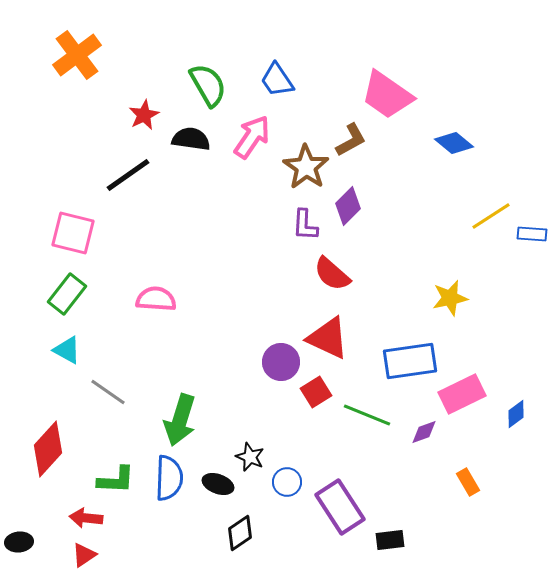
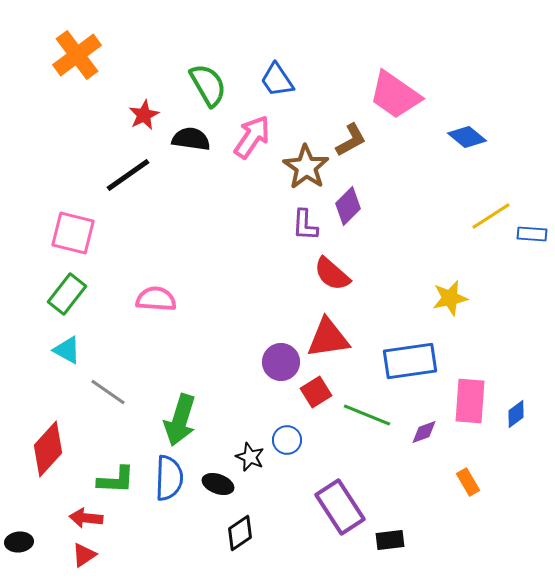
pink trapezoid at (387, 95): moved 8 px right
blue diamond at (454, 143): moved 13 px right, 6 px up
red triangle at (328, 338): rotated 33 degrees counterclockwise
pink rectangle at (462, 394): moved 8 px right, 7 px down; rotated 60 degrees counterclockwise
blue circle at (287, 482): moved 42 px up
